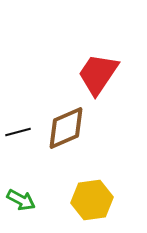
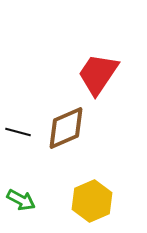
black line: rotated 30 degrees clockwise
yellow hexagon: moved 1 px down; rotated 15 degrees counterclockwise
